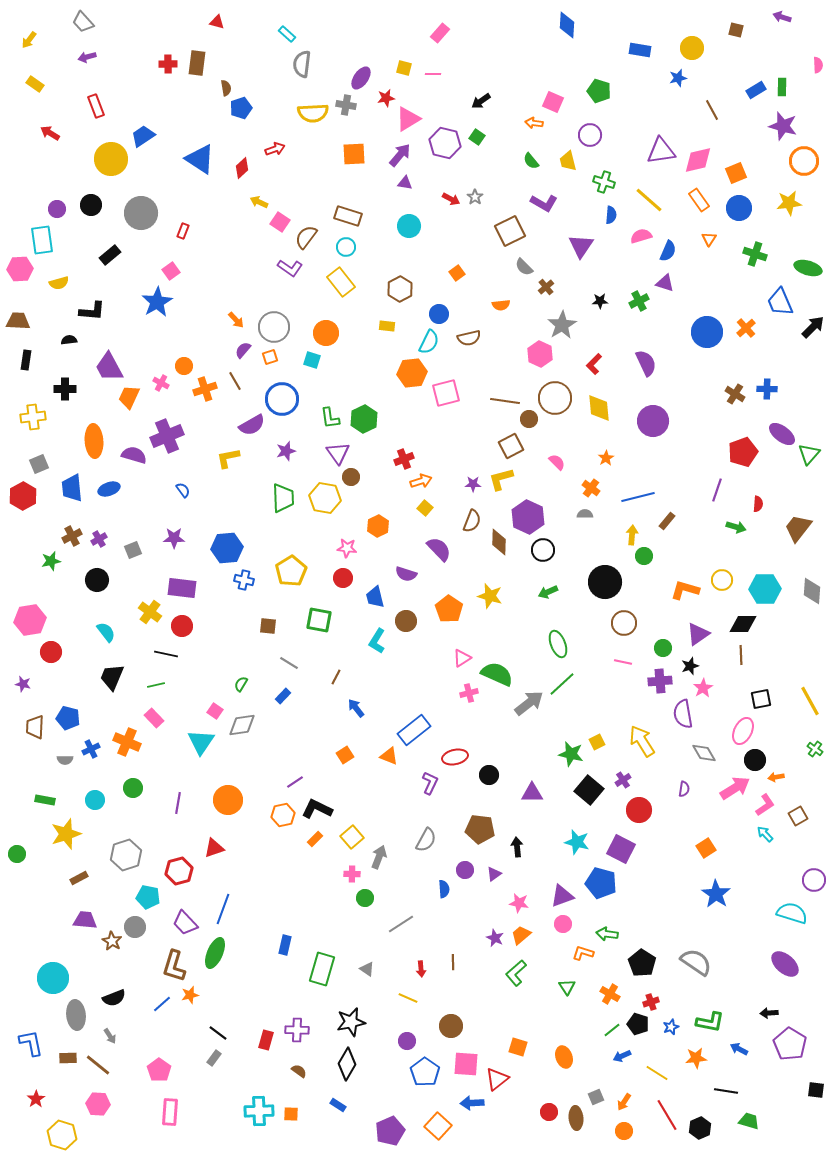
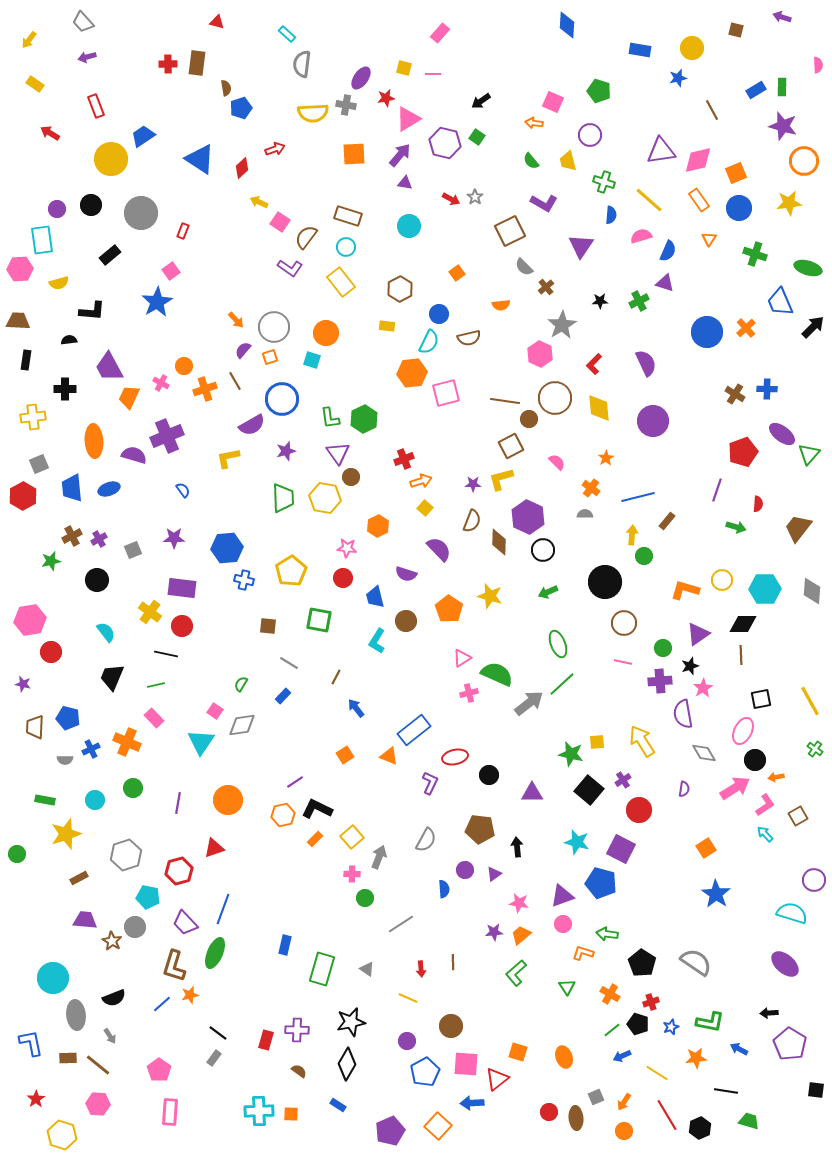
yellow square at (597, 742): rotated 21 degrees clockwise
purple star at (495, 938): moved 1 px left, 6 px up; rotated 30 degrees counterclockwise
orange square at (518, 1047): moved 5 px down
blue pentagon at (425, 1072): rotated 8 degrees clockwise
